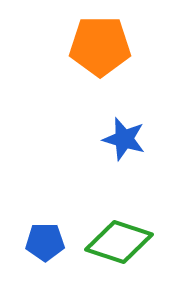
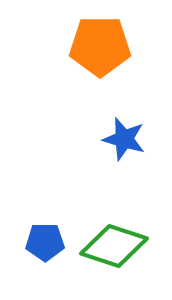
green diamond: moved 5 px left, 4 px down
